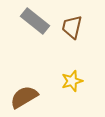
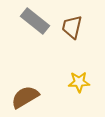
yellow star: moved 7 px right, 1 px down; rotated 15 degrees clockwise
brown semicircle: moved 1 px right
